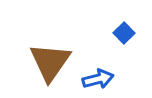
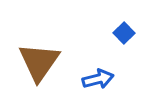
brown triangle: moved 11 px left
